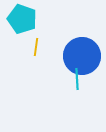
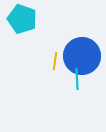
yellow line: moved 19 px right, 14 px down
